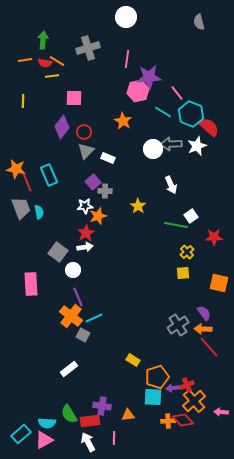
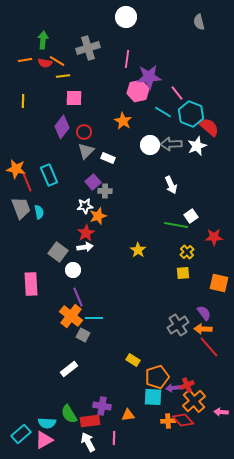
yellow line at (52, 76): moved 11 px right
white circle at (153, 149): moved 3 px left, 4 px up
yellow star at (138, 206): moved 44 px down
cyan line at (94, 318): rotated 24 degrees clockwise
